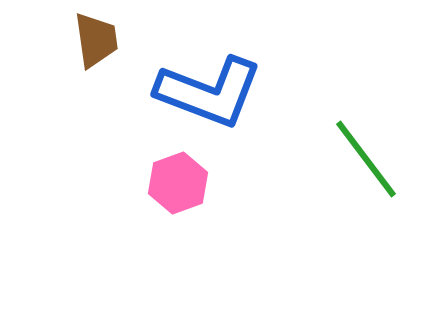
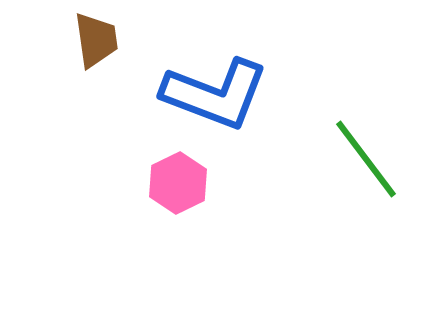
blue L-shape: moved 6 px right, 2 px down
pink hexagon: rotated 6 degrees counterclockwise
